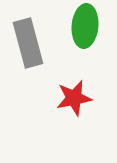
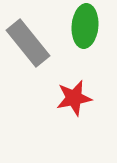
gray rectangle: rotated 24 degrees counterclockwise
